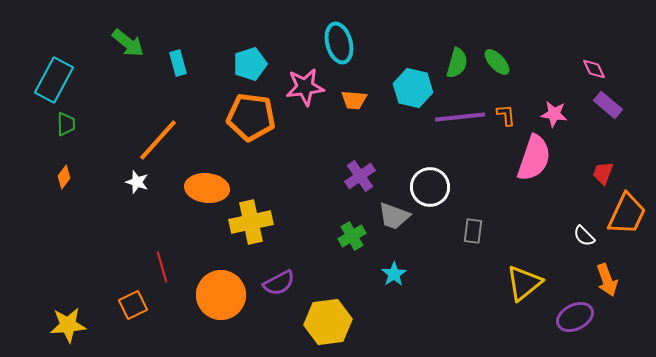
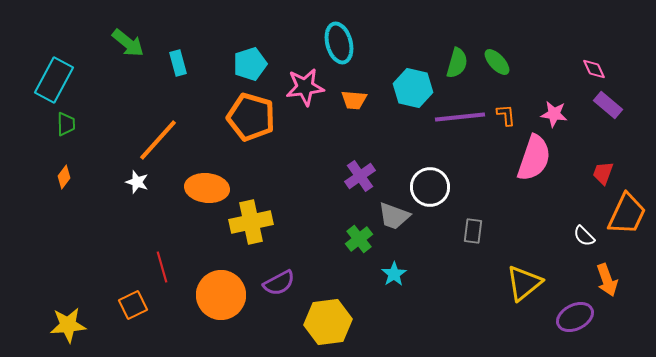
orange pentagon at (251, 117): rotated 9 degrees clockwise
green cross at (352, 236): moved 7 px right, 3 px down; rotated 8 degrees counterclockwise
